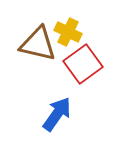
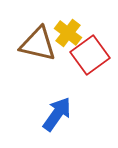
yellow cross: moved 1 px down; rotated 12 degrees clockwise
red square: moved 7 px right, 9 px up
